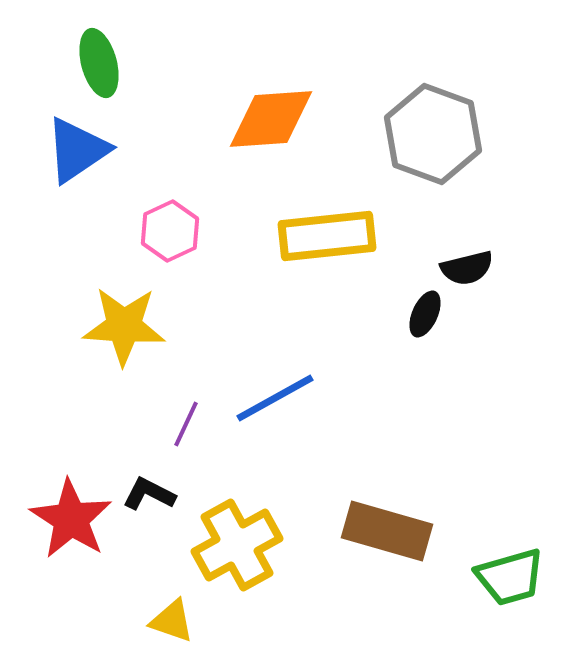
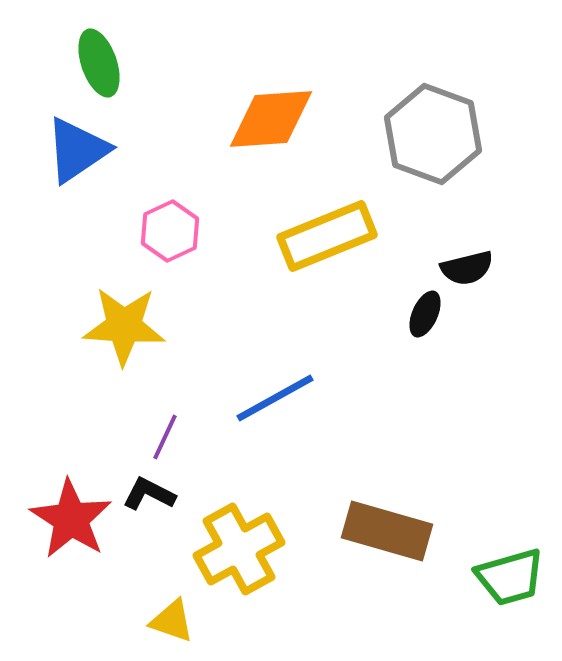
green ellipse: rotated 4 degrees counterclockwise
yellow rectangle: rotated 16 degrees counterclockwise
purple line: moved 21 px left, 13 px down
yellow cross: moved 2 px right, 4 px down
